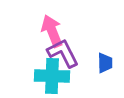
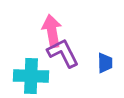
pink arrow: rotated 12 degrees clockwise
cyan cross: moved 21 px left
